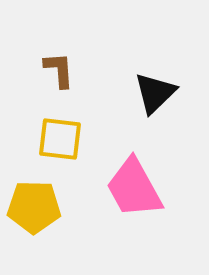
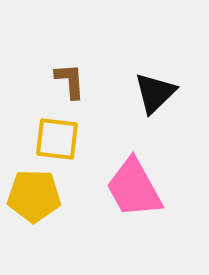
brown L-shape: moved 11 px right, 11 px down
yellow square: moved 3 px left
yellow pentagon: moved 11 px up
